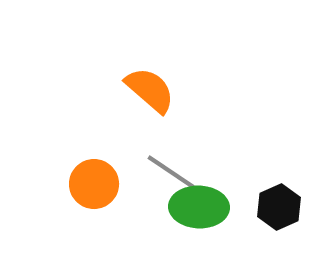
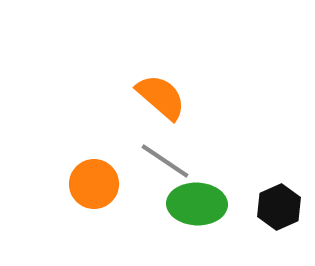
orange semicircle: moved 11 px right, 7 px down
gray line: moved 6 px left, 11 px up
green ellipse: moved 2 px left, 3 px up
